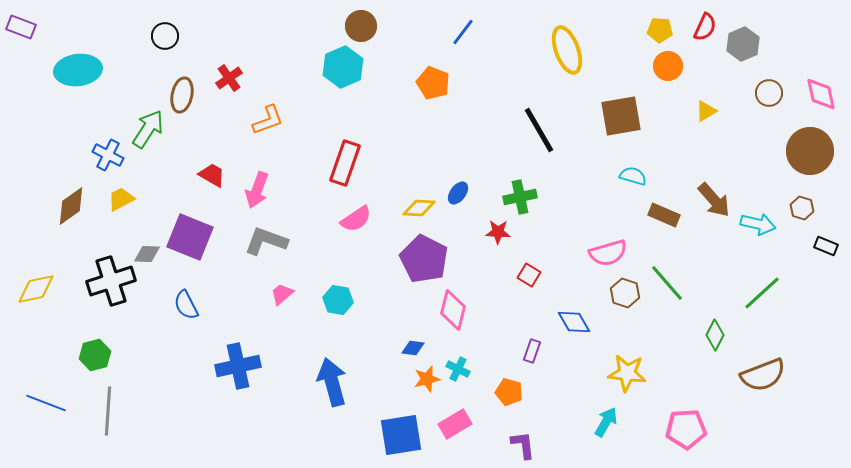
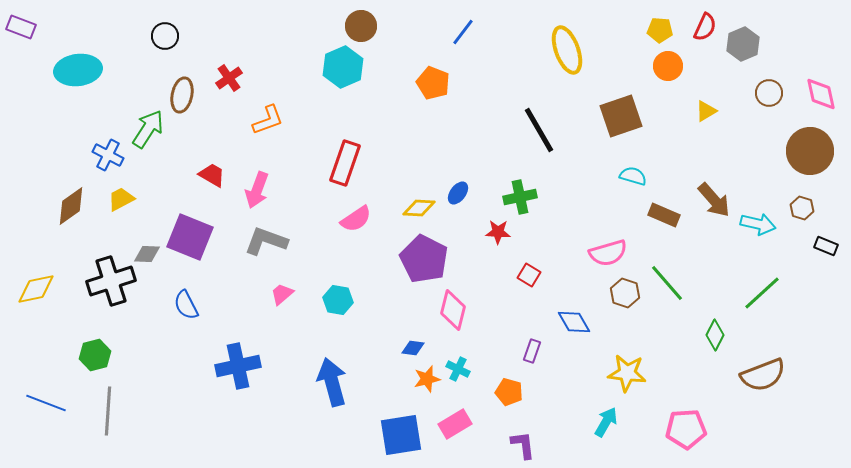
brown square at (621, 116): rotated 9 degrees counterclockwise
